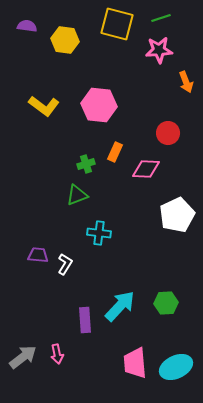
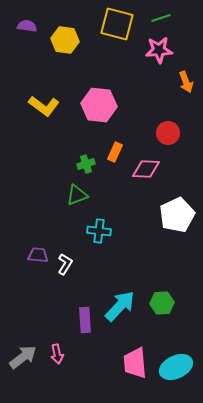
cyan cross: moved 2 px up
green hexagon: moved 4 px left
